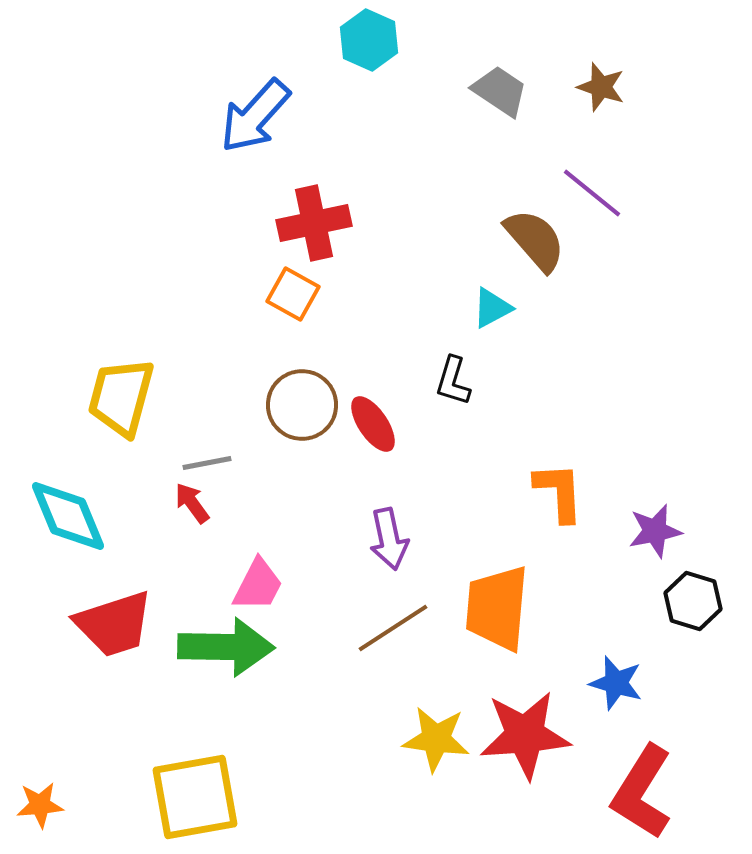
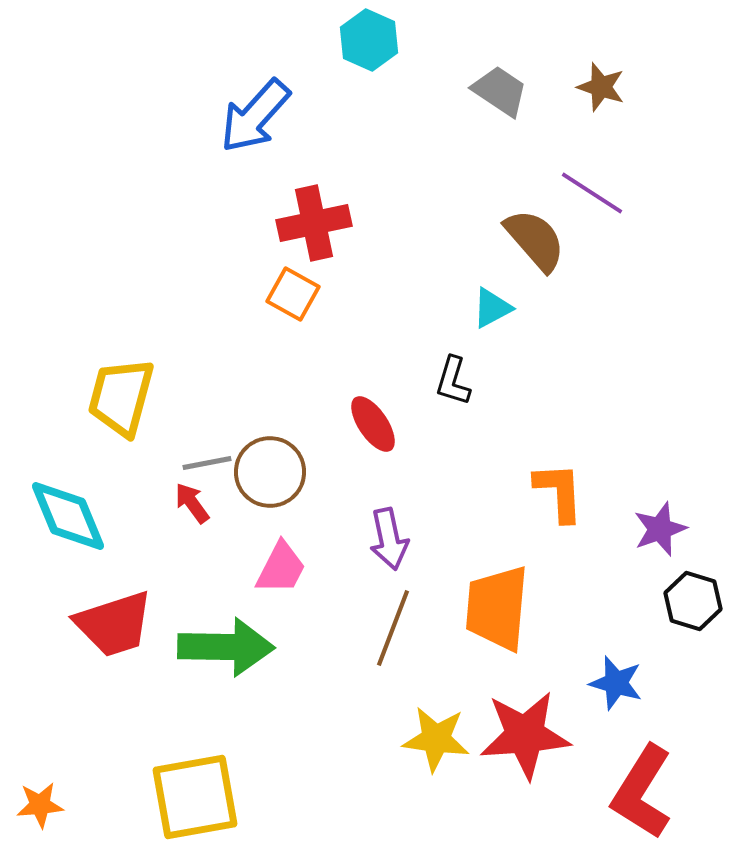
purple line: rotated 6 degrees counterclockwise
brown circle: moved 32 px left, 67 px down
purple star: moved 5 px right, 2 px up; rotated 8 degrees counterclockwise
pink trapezoid: moved 23 px right, 17 px up
brown line: rotated 36 degrees counterclockwise
